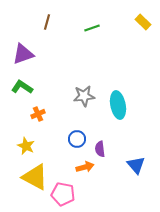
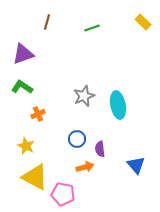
gray star: rotated 15 degrees counterclockwise
